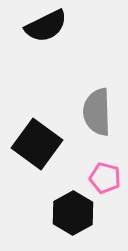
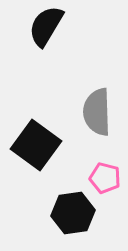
black semicircle: rotated 147 degrees clockwise
black square: moved 1 px left, 1 px down
black hexagon: rotated 21 degrees clockwise
